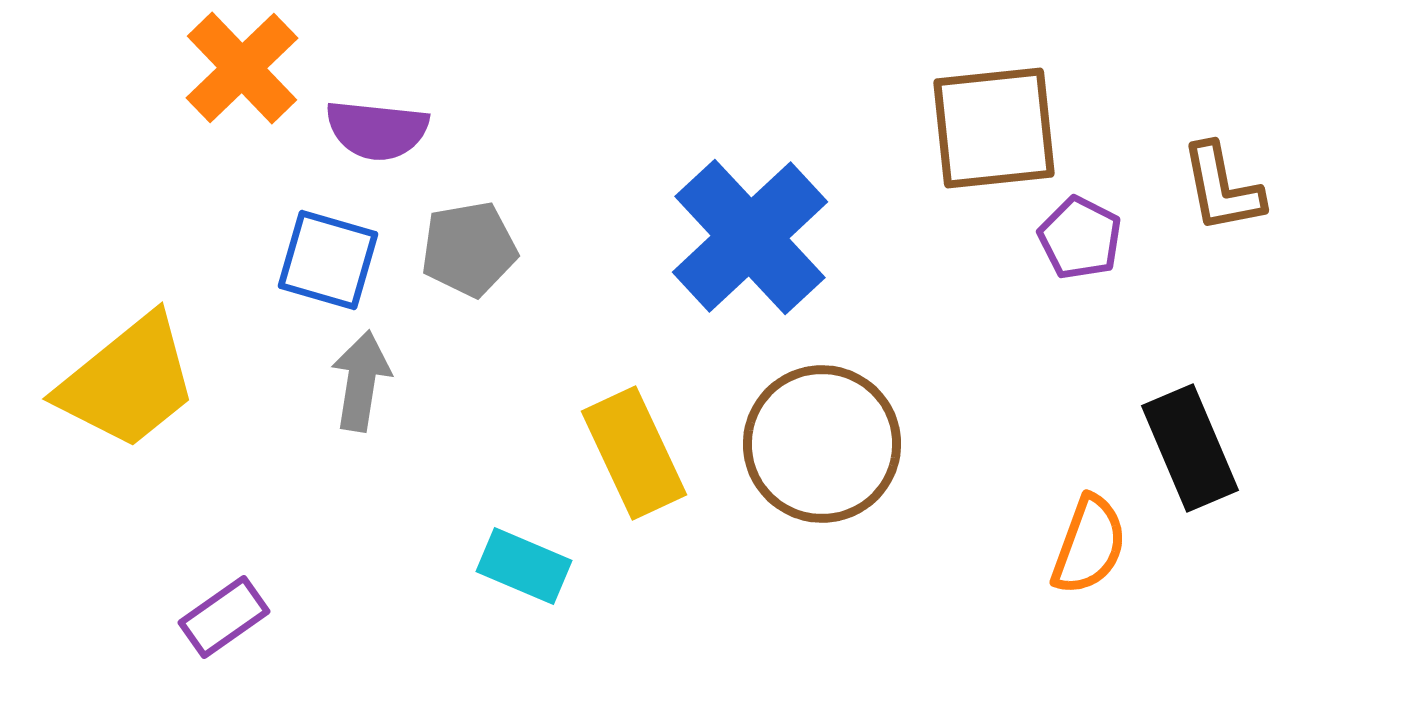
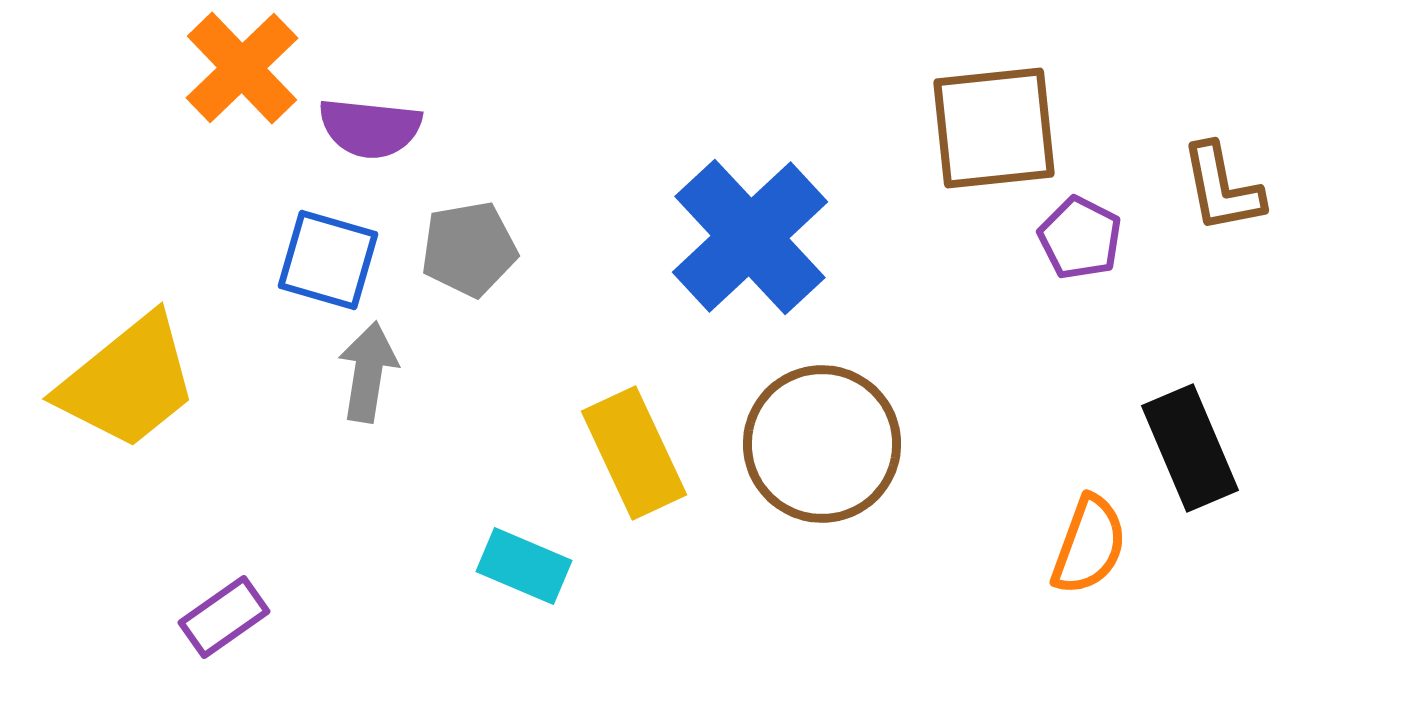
purple semicircle: moved 7 px left, 2 px up
gray arrow: moved 7 px right, 9 px up
